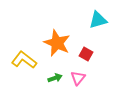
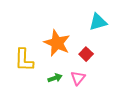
cyan triangle: moved 2 px down
red square: rotated 16 degrees clockwise
yellow L-shape: rotated 125 degrees counterclockwise
